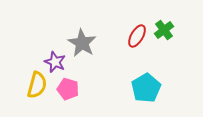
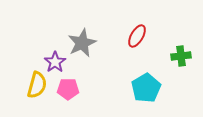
green cross: moved 17 px right, 26 px down; rotated 30 degrees clockwise
gray star: rotated 16 degrees clockwise
purple star: rotated 15 degrees clockwise
pink pentagon: rotated 15 degrees counterclockwise
